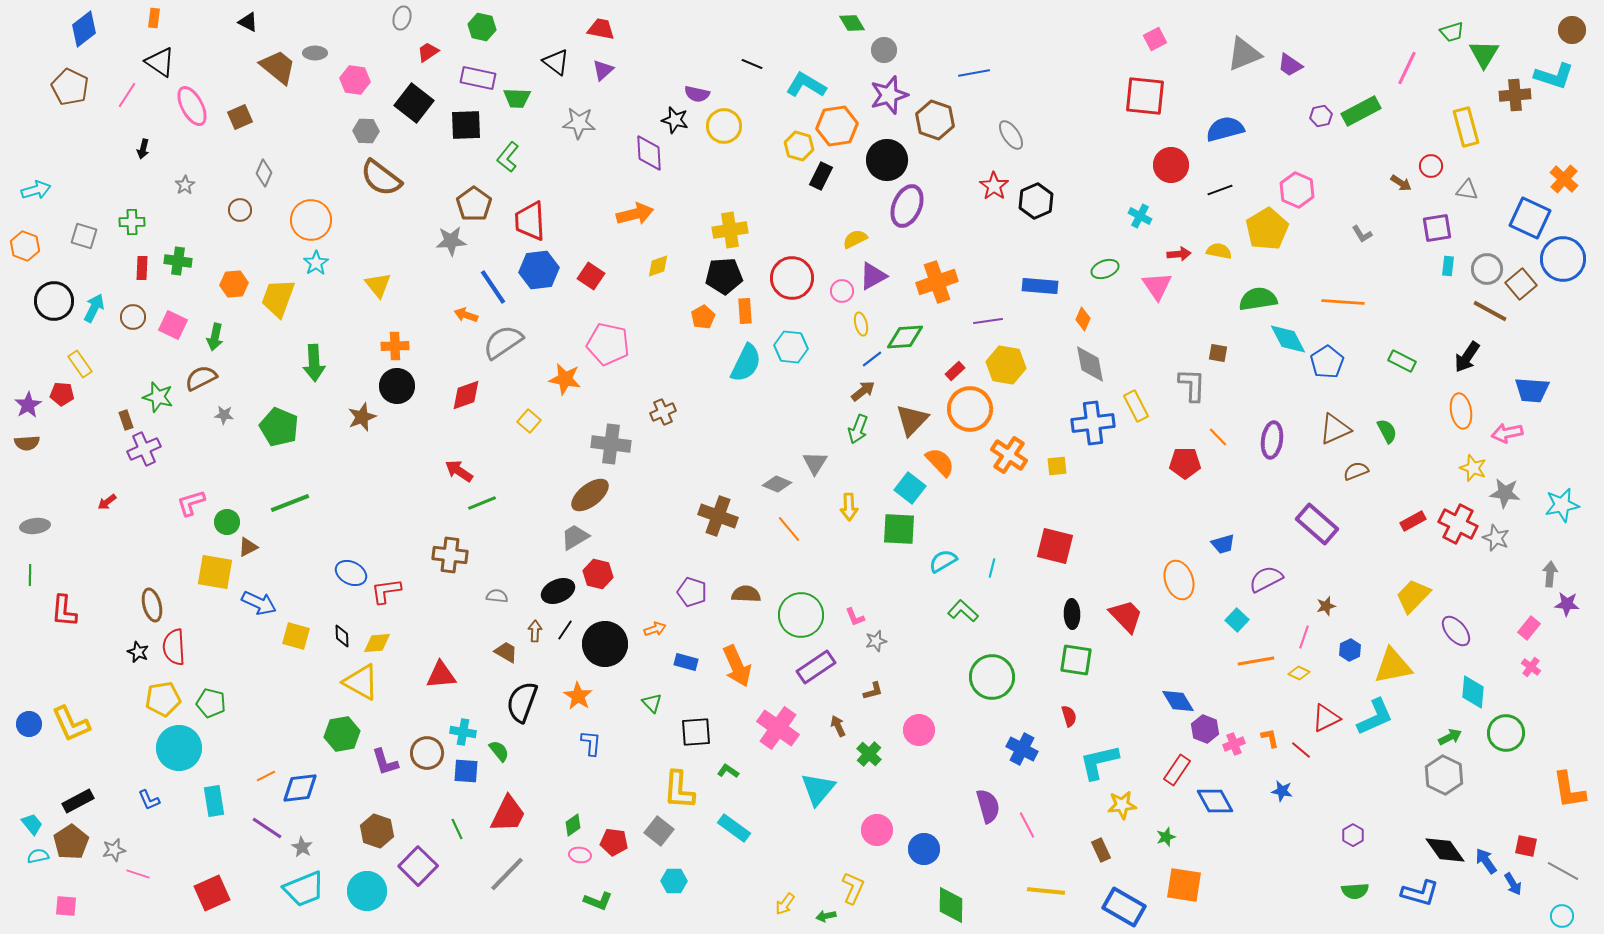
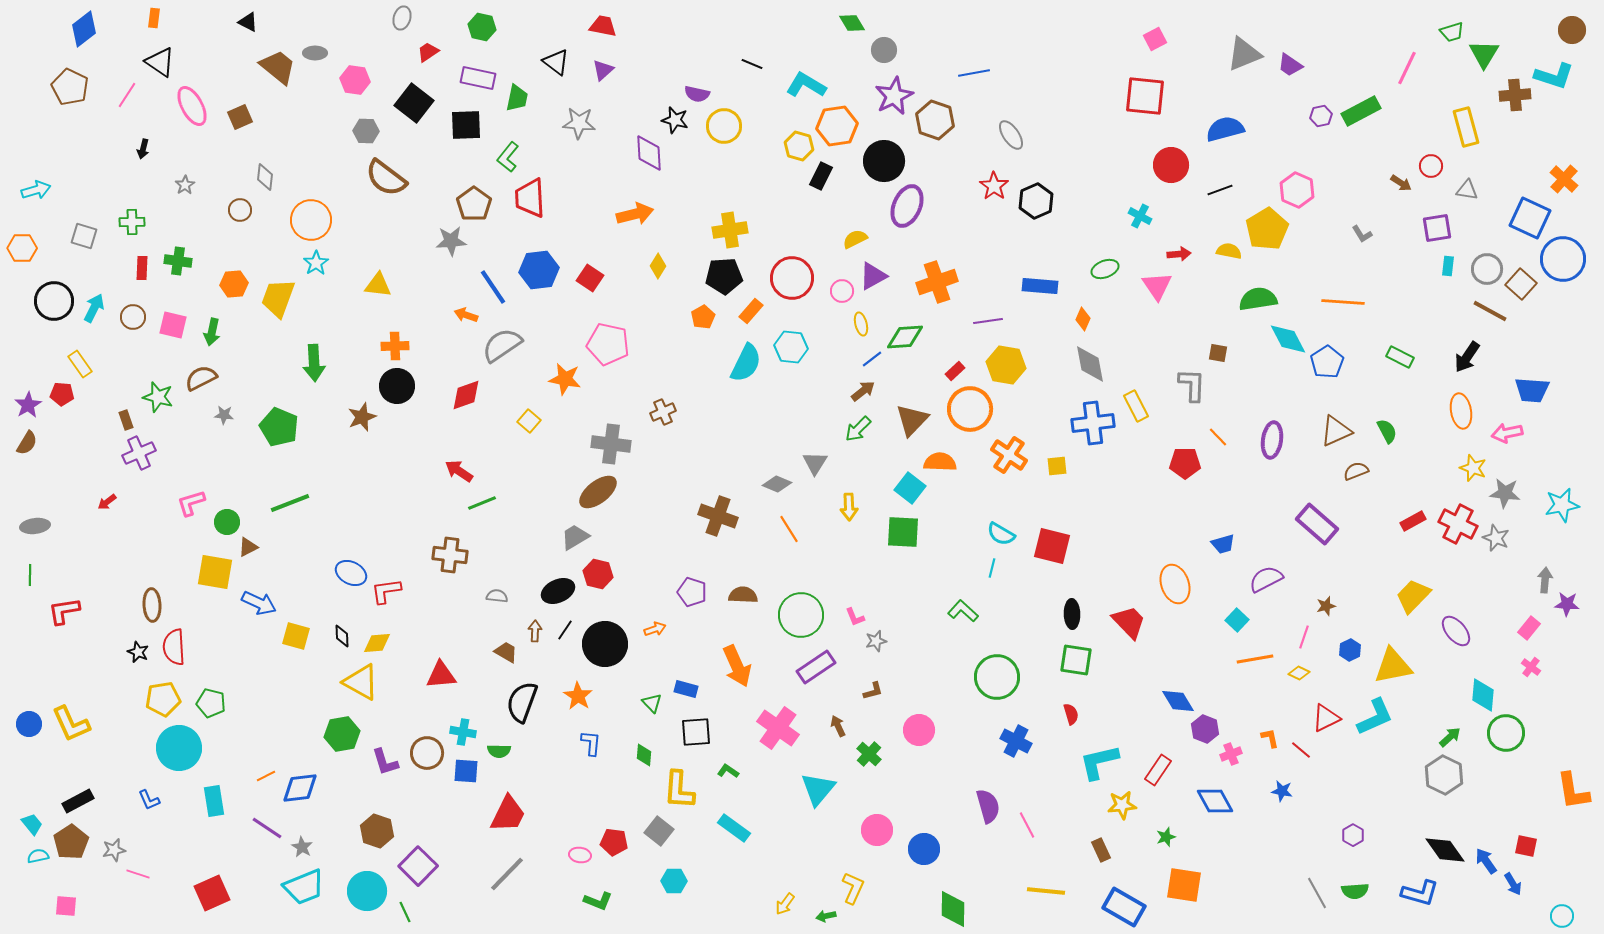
red trapezoid at (601, 29): moved 2 px right, 3 px up
purple star at (889, 95): moved 5 px right, 1 px down; rotated 9 degrees counterclockwise
green trapezoid at (517, 98): rotated 80 degrees counterclockwise
black circle at (887, 160): moved 3 px left, 1 px down
gray diamond at (264, 173): moved 1 px right, 4 px down; rotated 16 degrees counterclockwise
brown semicircle at (381, 178): moved 5 px right
red trapezoid at (530, 221): moved 23 px up
orange hexagon at (25, 246): moved 3 px left, 2 px down; rotated 20 degrees counterclockwise
yellow semicircle at (1219, 251): moved 10 px right
yellow diamond at (658, 266): rotated 40 degrees counterclockwise
red square at (591, 276): moved 1 px left, 2 px down
brown square at (1521, 284): rotated 8 degrees counterclockwise
yellow triangle at (378, 285): rotated 44 degrees counterclockwise
orange rectangle at (745, 311): moved 6 px right; rotated 45 degrees clockwise
pink square at (173, 325): rotated 12 degrees counterclockwise
green arrow at (215, 337): moved 3 px left, 5 px up
gray semicircle at (503, 342): moved 1 px left, 3 px down
green rectangle at (1402, 361): moved 2 px left, 4 px up
green arrow at (858, 429): rotated 24 degrees clockwise
brown triangle at (1335, 429): moved 1 px right, 2 px down
brown semicircle at (27, 443): rotated 55 degrees counterclockwise
purple cross at (144, 449): moved 5 px left, 4 px down
orange semicircle at (940, 462): rotated 44 degrees counterclockwise
brown ellipse at (590, 495): moved 8 px right, 3 px up
orange line at (789, 529): rotated 8 degrees clockwise
green square at (899, 529): moved 4 px right, 3 px down
red square at (1055, 546): moved 3 px left
cyan semicircle at (943, 561): moved 58 px right, 27 px up; rotated 120 degrees counterclockwise
gray arrow at (1550, 574): moved 5 px left, 6 px down
orange ellipse at (1179, 580): moved 4 px left, 4 px down
brown semicircle at (746, 594): moved 3 px left, 1 px down
brown ellipse at (152, 605): rotated 12 degrees clockwise
red L-shape at (64, 611): rotated 76 degrees clockwise
red trapezoid at (1126, 616): moved 3 px right, 6 px down
orange line at (1256, 661): moved 1 px left, 2 px up
blue rectangle at (686, 662): moved 27 px down
green circle at (992, 677): moved 5 px right
cyan diamond at (1473, 692): moved 10 px right, 3 px down
red semicircle at (1069, 716): moved 2 px right, 2 px up
green arrow at (1450, 737): rotated 15 degrees counterclockwise
pink cross at (1234, 744): moved 3 px left, 10 px down
blue cross at (1022, 749): moved 6 px left, 8 px up
green semicircle at (499, 751): rotated 130 degrees clockwise
red rectangle at (1177, 770): moved 19 px left
orange L-shape at (1569, 790): moved 4 px right, 1 px down
green diamond at (573, 825): moved 71 px right, 70 px up; rotated 50 degrees counterclockwise
green line at (457, 829): moved 52 px left, 83 px down
gray line at (1563, 871): moved 246 px left, 22 px down; rotated 32 degrees clockwise
cyan trapezoid at (304, 889): moved 2 px up
green diamond at (951, 905): moved 2 px right, 4 px down
